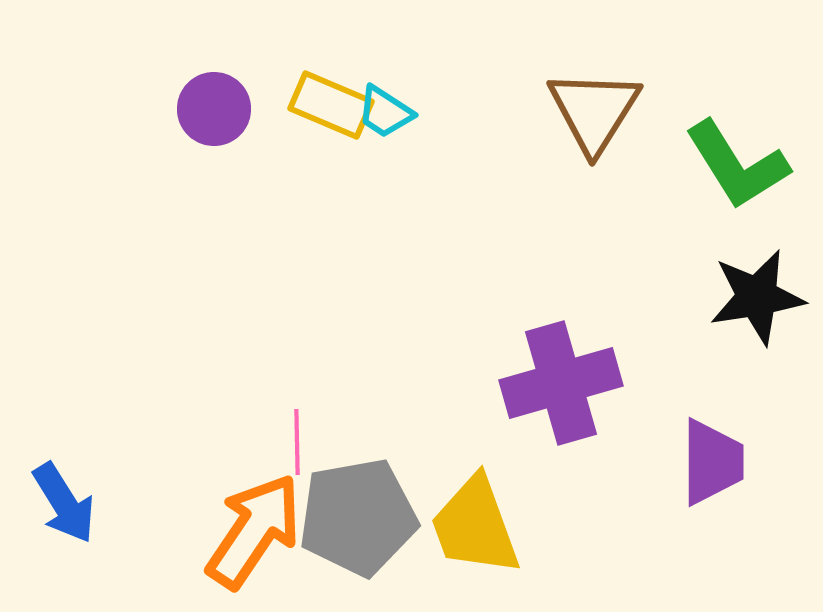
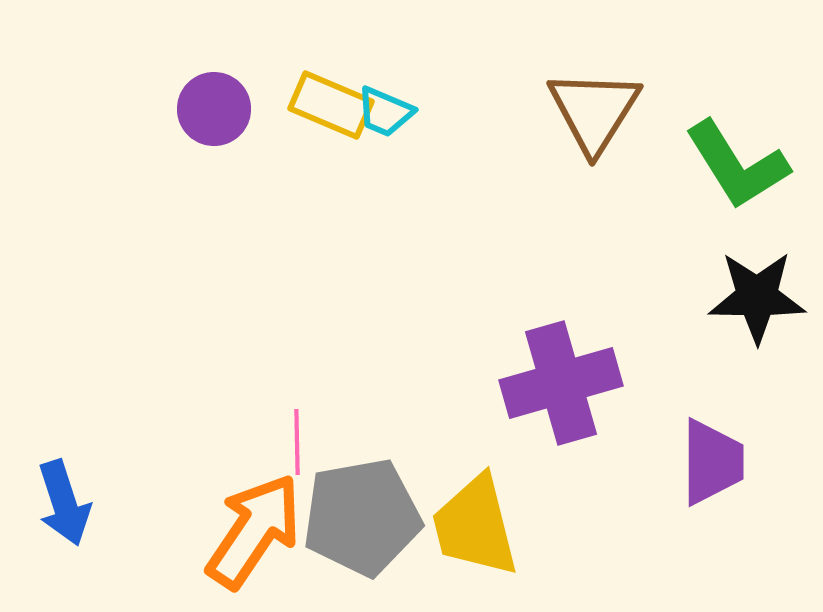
cyan trapezoid: rotated 10 degrees counterclockwise
black star: rotated 10 degrees clockwise
blue arrow: rotated 14 degrees clockwise
gray pentagon: moved 4 px right
yellow trapezoid: rotated 6 degrees clockwise
